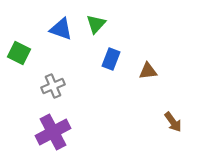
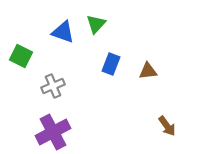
blue triangle: moved 2 px right, 3 px down
green square: moved 2 px right, 3 px down
blue rectangle: moved 5 px down
brown arrow: moved 6 px left, 4 px down
